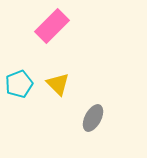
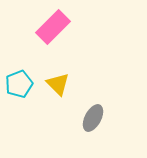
pink rectangle: moved 1 px right, 1 px down
